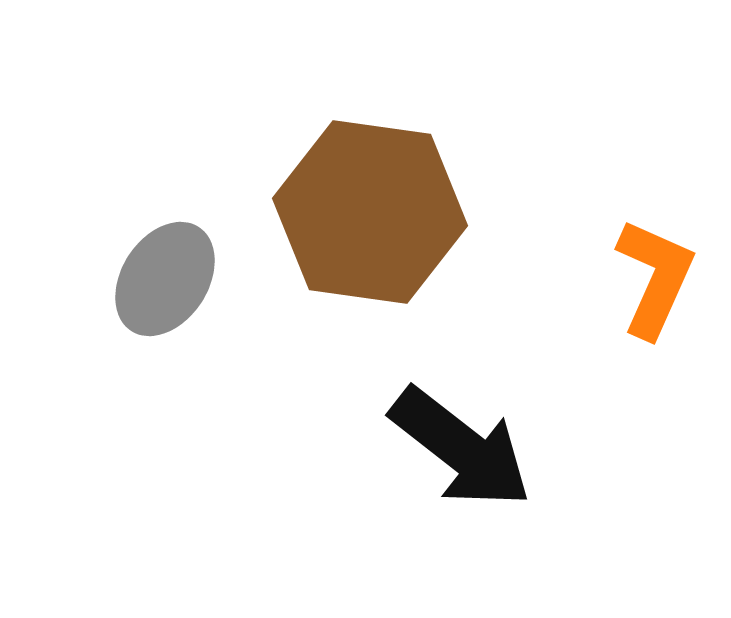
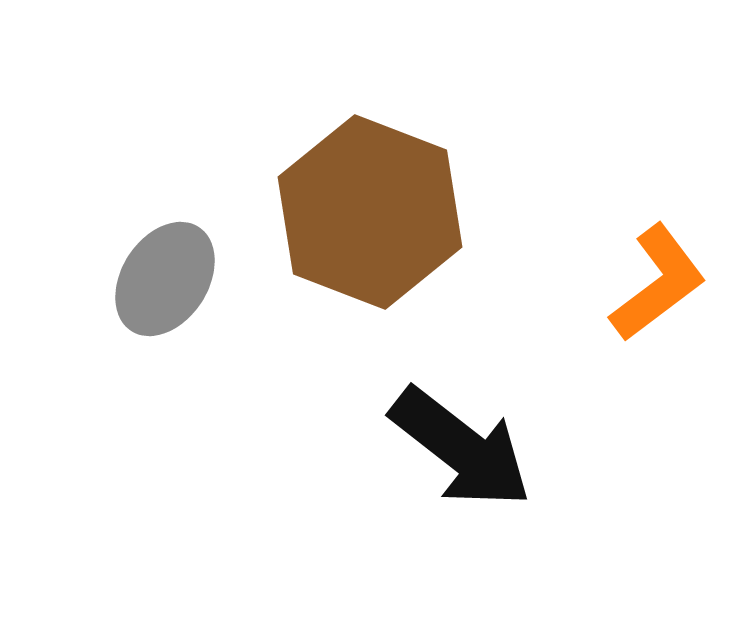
brown hexagon: rotated 13 degrees clockwise
orange L-shape: moved 3 px right, 5 px down; rotated 29 degrees clockwise
